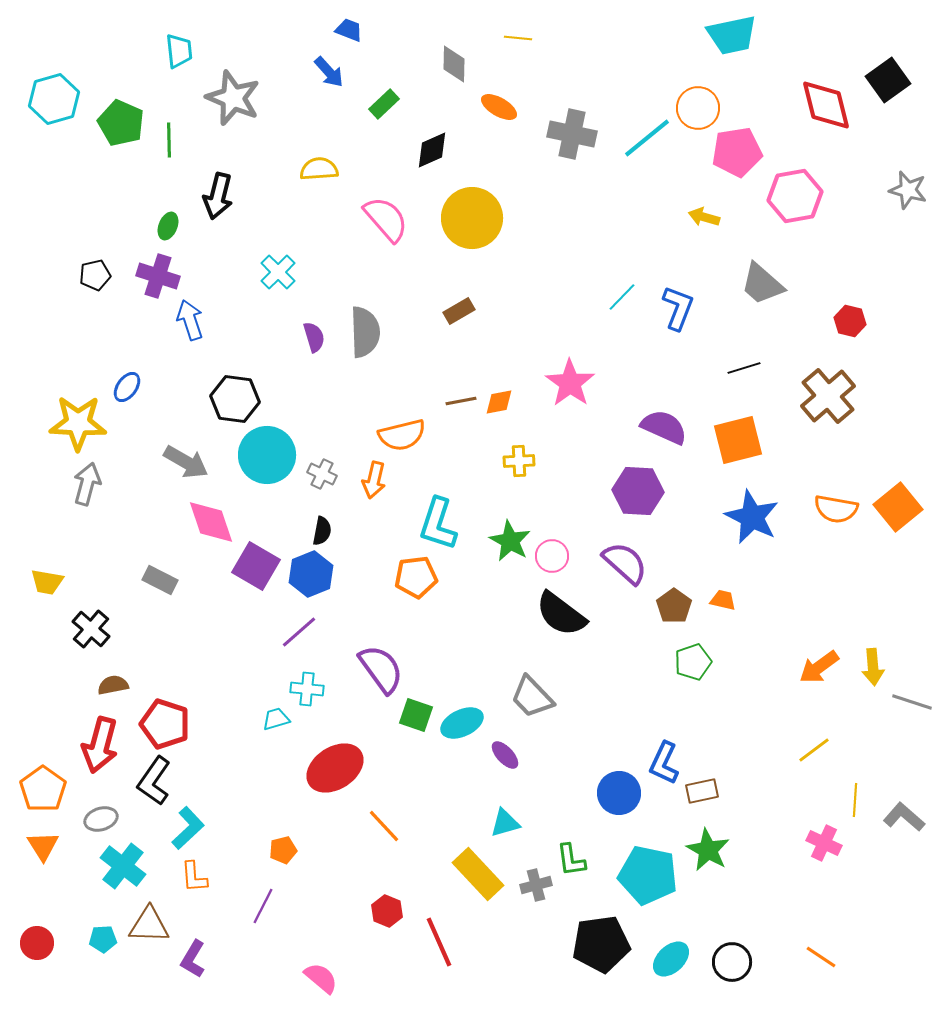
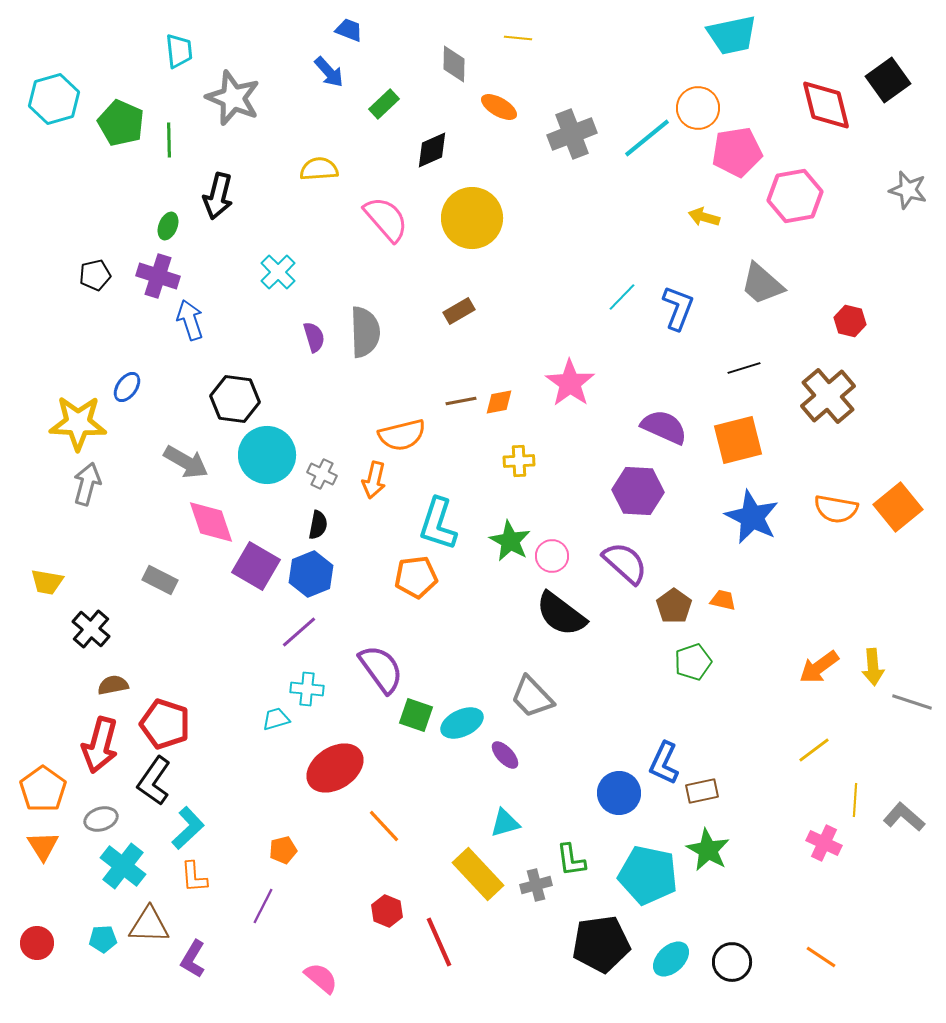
gray cross at (572, 134): rotated 33 degrees counterclockwise
black semicircle at (322, 531): moved 4 px left, 6 px up
